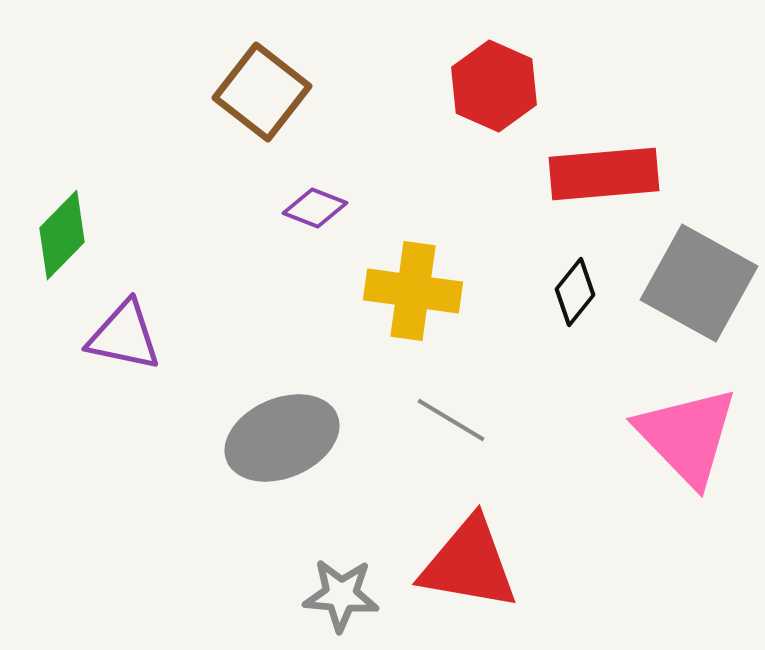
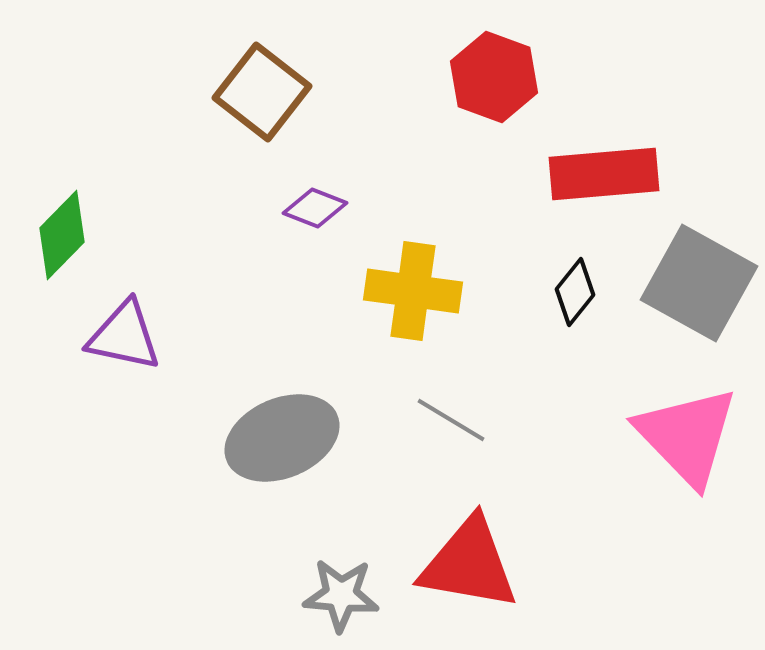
red hexagon: moved 9 px up; rotated 4 degrees counterclockwise
